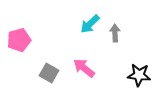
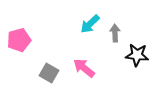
black star: moved 2 px left, 20 px up
